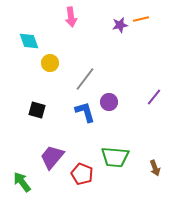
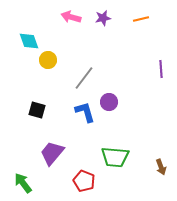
pink arrow: rotated 114 degrees clockwise
purple star: moved 17 px left, 7 px up
yellow circle: moved 2 px left, 3 px up
gray line: moved 1 px left, 1 px up
purple line: moved 7 px right, 28 px up; rotated 42 degrees counterclockwise
purple trapezoid: moved 4 px up
brown arrow: moved 6 px right, 1 px up
red pentagon: moved 2 px right, 7 px down
green arrow: moved 1 px right, 1 px down
